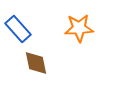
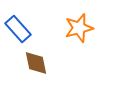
orange star: rotated 12 degrees counterclockwise
